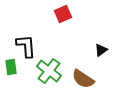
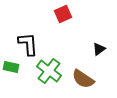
black L-shape: moved 2 px right, 2 px up
black triangle: moved 2 px left, 1 px up
green rectangle: rotated 70 degrees counterclockwise
